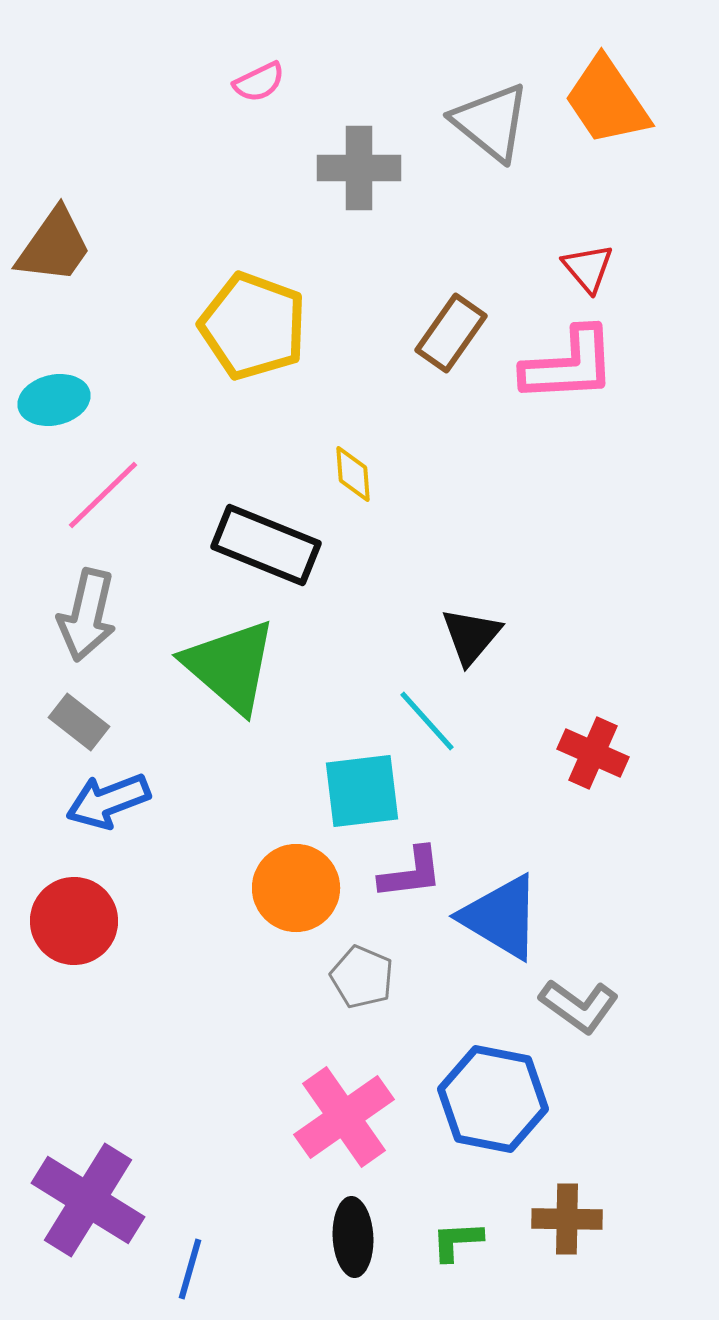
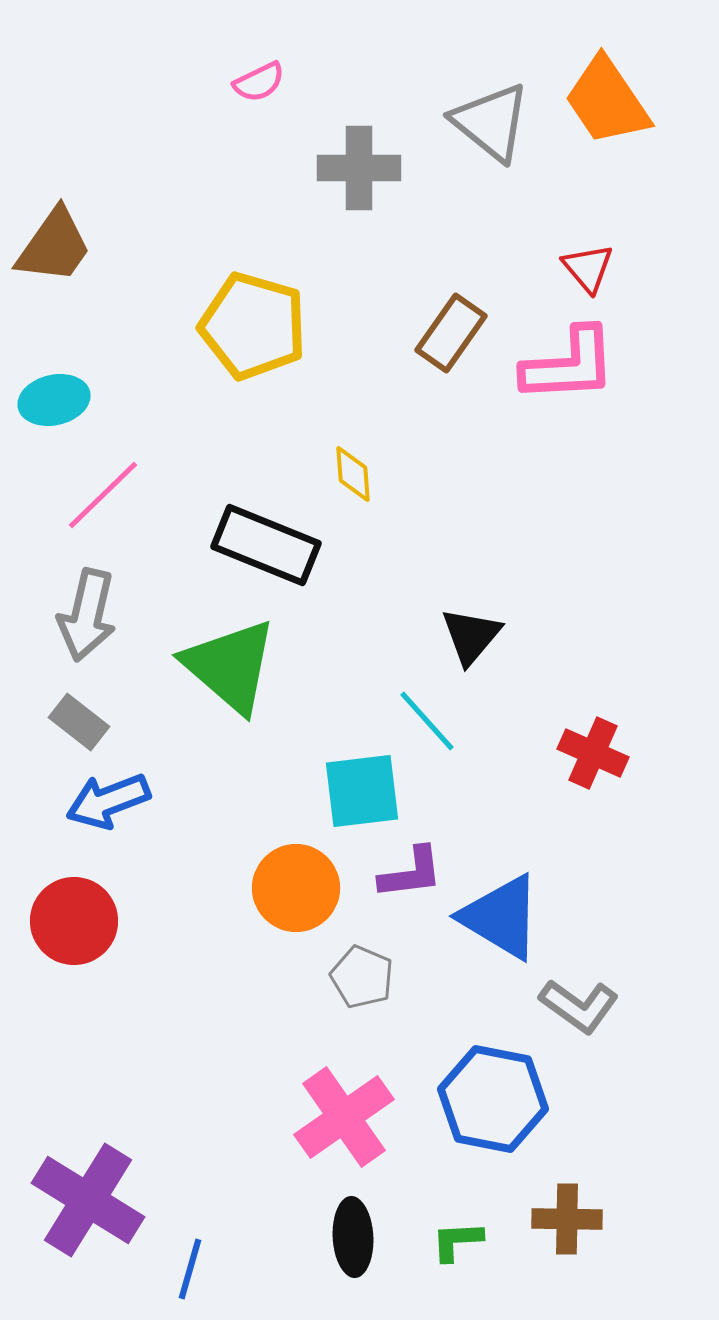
yellow pentagon: rotated 4 degrees counterclockwise
